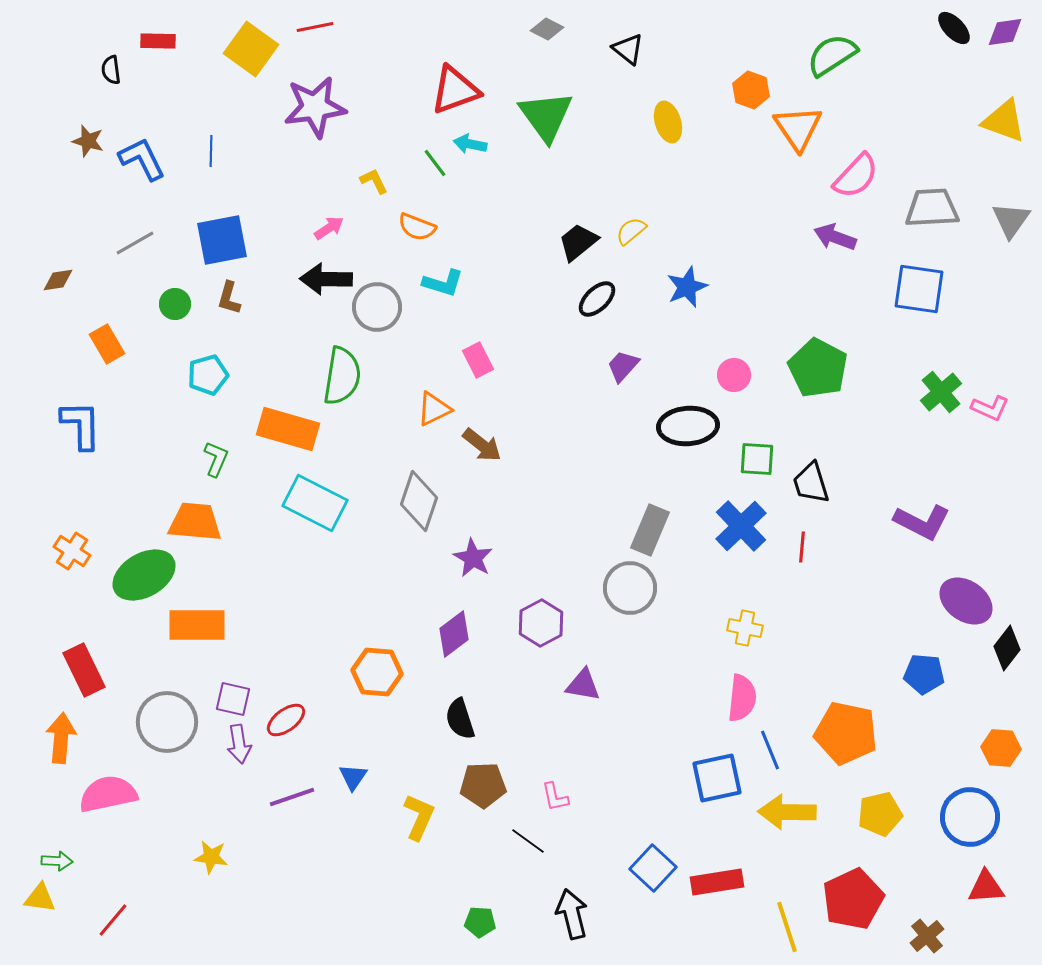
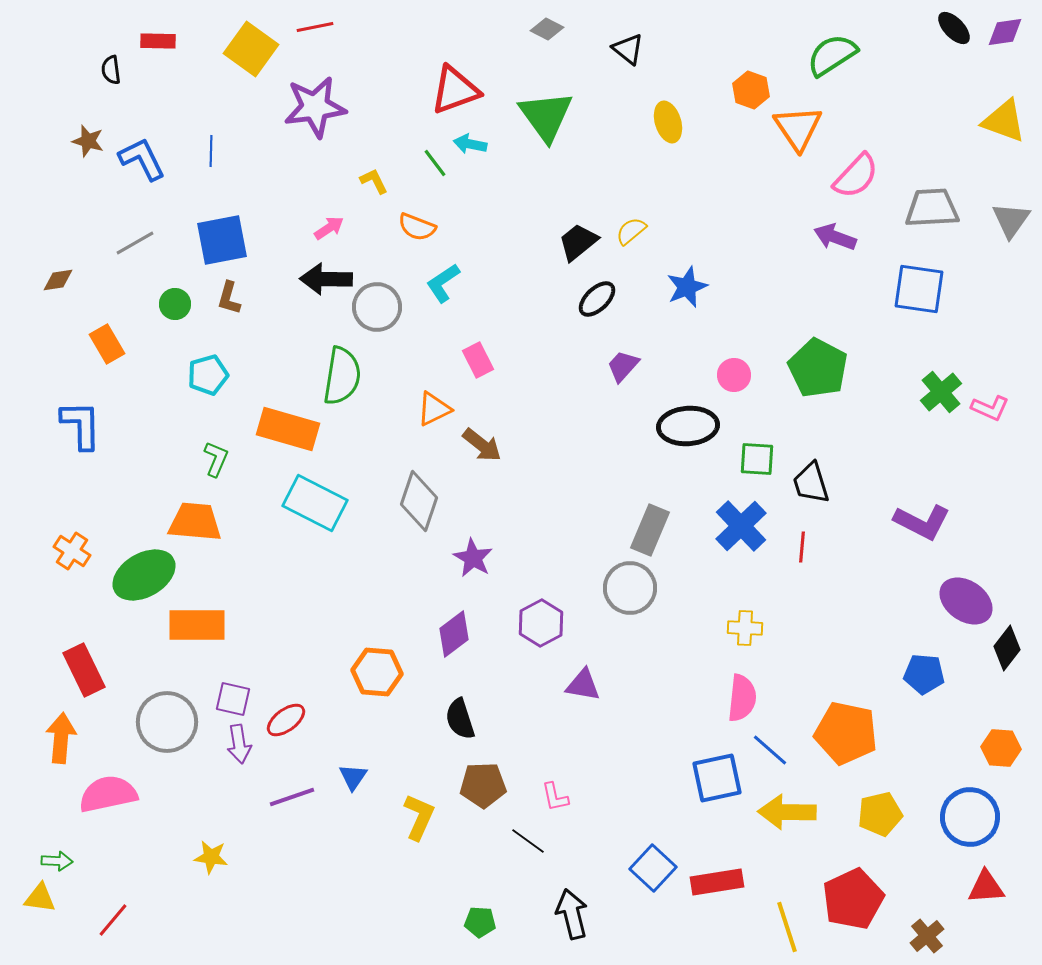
cyan L-shape at (443, 283): rotated 129 degrees clockwise
yellow cross at (745, 628): rotated 8 degrees counterclockwise
blue line at (770, 750): rotated 27 degrees counterclockwise
